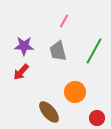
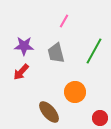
gray trapezoid: moved 2 px left, 2 px down
red circle: moved 3 px right
